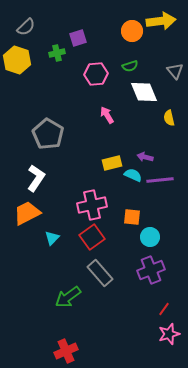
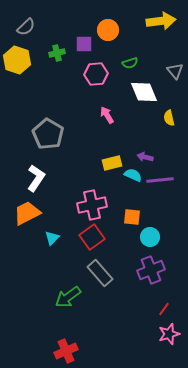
orange circle: moved 24 px left, 1 px up
purple square: moved 6 px right, 6 px down; rotated 18 degrees clockwise
green semicircle: moved 3 px up
